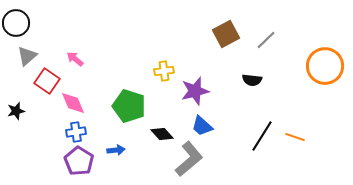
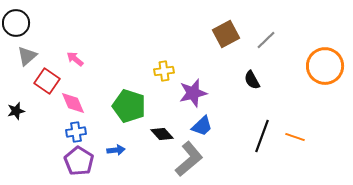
black semicircle: rotated 54 degrees clockwise
purple star: moved 2 px left, 2 px down
blue trapezoid: rotated 85 degrees counterclockwise
black line: rotated 12 degrees counterclockwise
